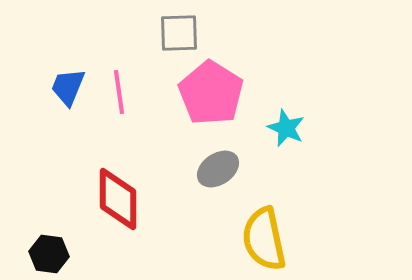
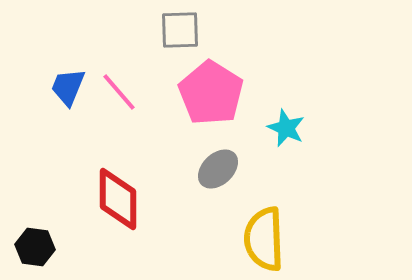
gray square: moved 1 px right, 3 px up
pink line: rotated 33 degrees counterclockwise
gray ellipse: rotated 9 degrees counterclockwise
yellow semicircle: rotated 10 degrees clockwise
black hexagon: moved 14 px left, 7 px up
